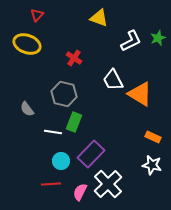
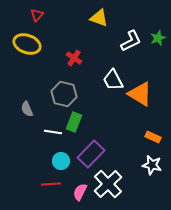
gray semicircle: rotated 14 degrees clockwise
